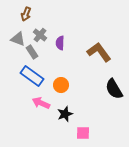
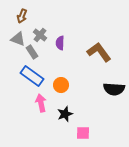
brown arrow: moved 4 px left, 2 px down
black semicircle: rotated 55 degrees counterclockwise
pink arrow: rotated 54 degrees clockwise
